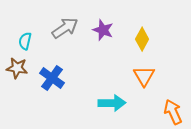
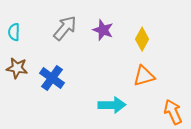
gray arrow: rotated 16 degrees counterclockwise
cyan semicircle: moved 11 px left, 9 px up; rotated 12 degrees counterclockwise
orange triangle: rotated 45 degrees clockwise
cyan arrow: moved 2 px down
